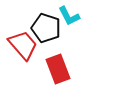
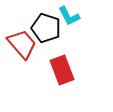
red trapezoid: moved 1 px left, 1 px up
red rectangle: moved 4 px right, 1 px down
